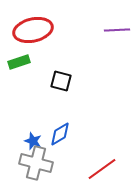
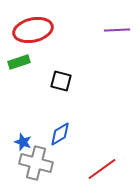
blue star: moved 10 px left, 1 px down
